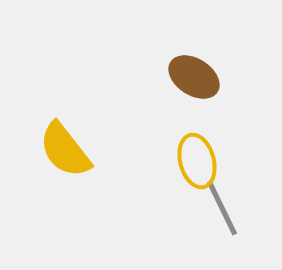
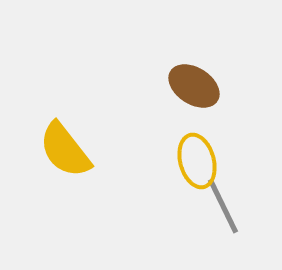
brown ellipse: moved 9 px down
gray line: moved 1 px right, 2 px up
